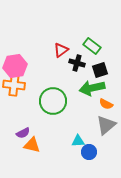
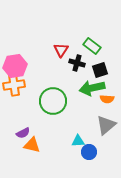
red triangle: rotated 21 degrees counterclockwise
orange cross: rotated 15 degrees counterclockwise
orange semicircle: moved 1 px right, 5 px up; rotated 24 degrees counterclockwise
